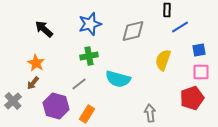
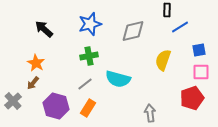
gray line: moved 6 px right
orange rectangle: moved 1 px right, 6 px up
